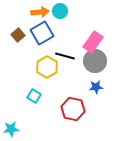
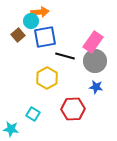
cyan circle: moved 29 px left, 10 px down
blue square: moved 3 px right, 4 px down; rotated 20 degrees clockwise
yellow hexagon: moved 11 px down
blue star: rotated 16 degrees clockwise
cyan square: moved 1 px left, 18 px down
red hexagon: rotated 15 degrees counterclockwise
cyan star: rotated 14 degrees clockwise
